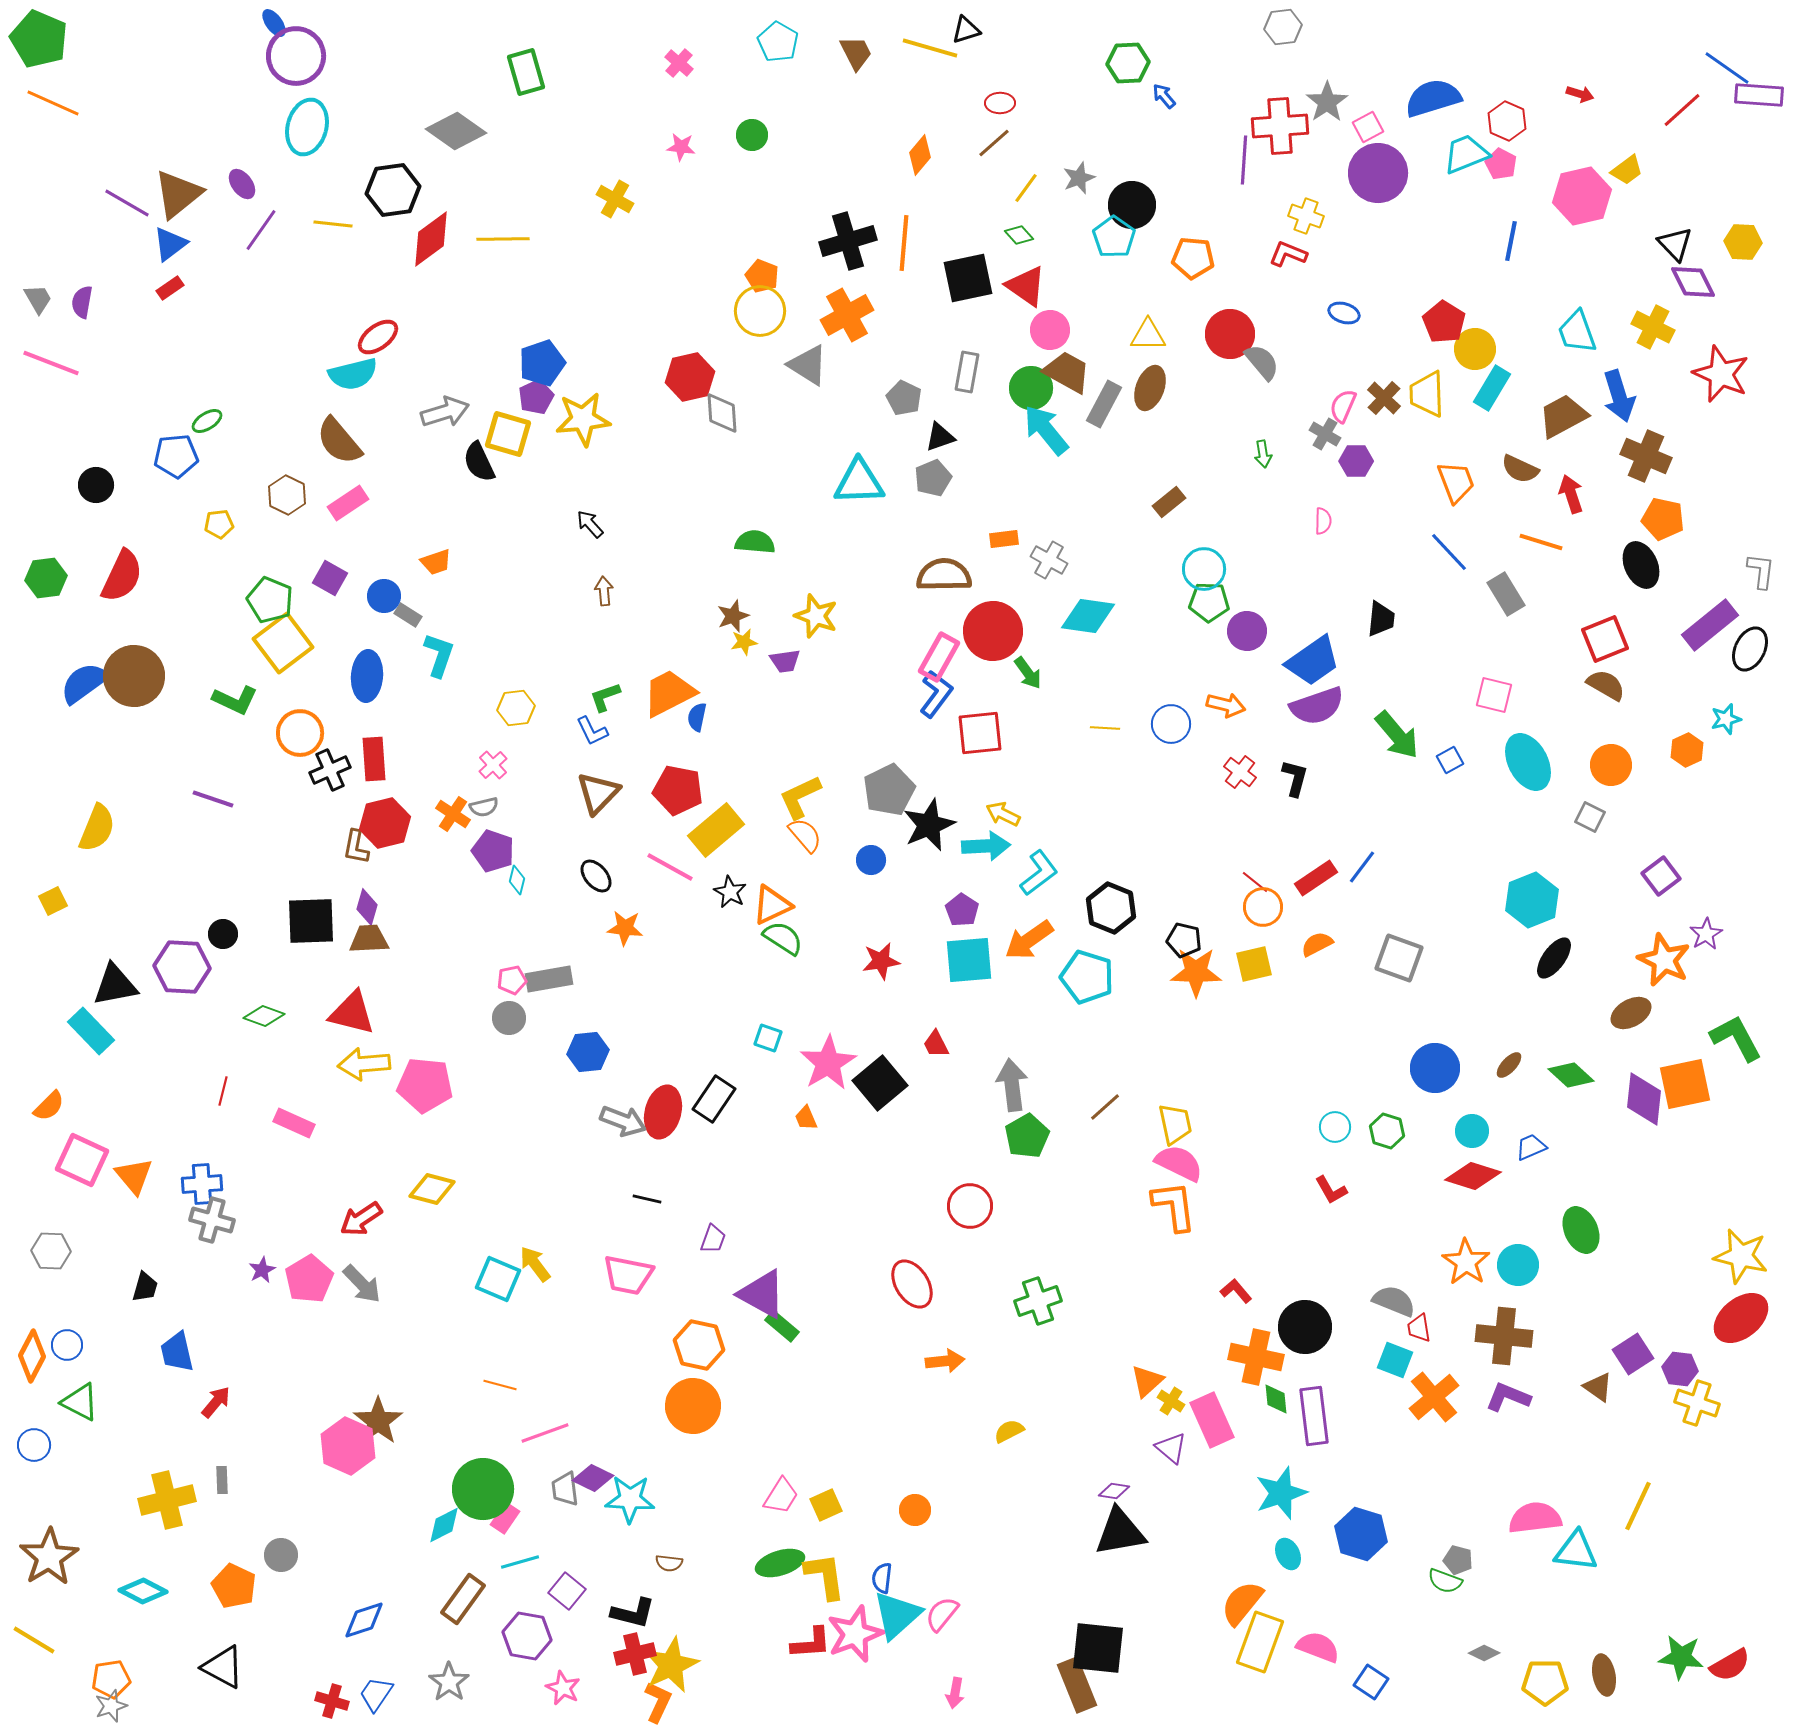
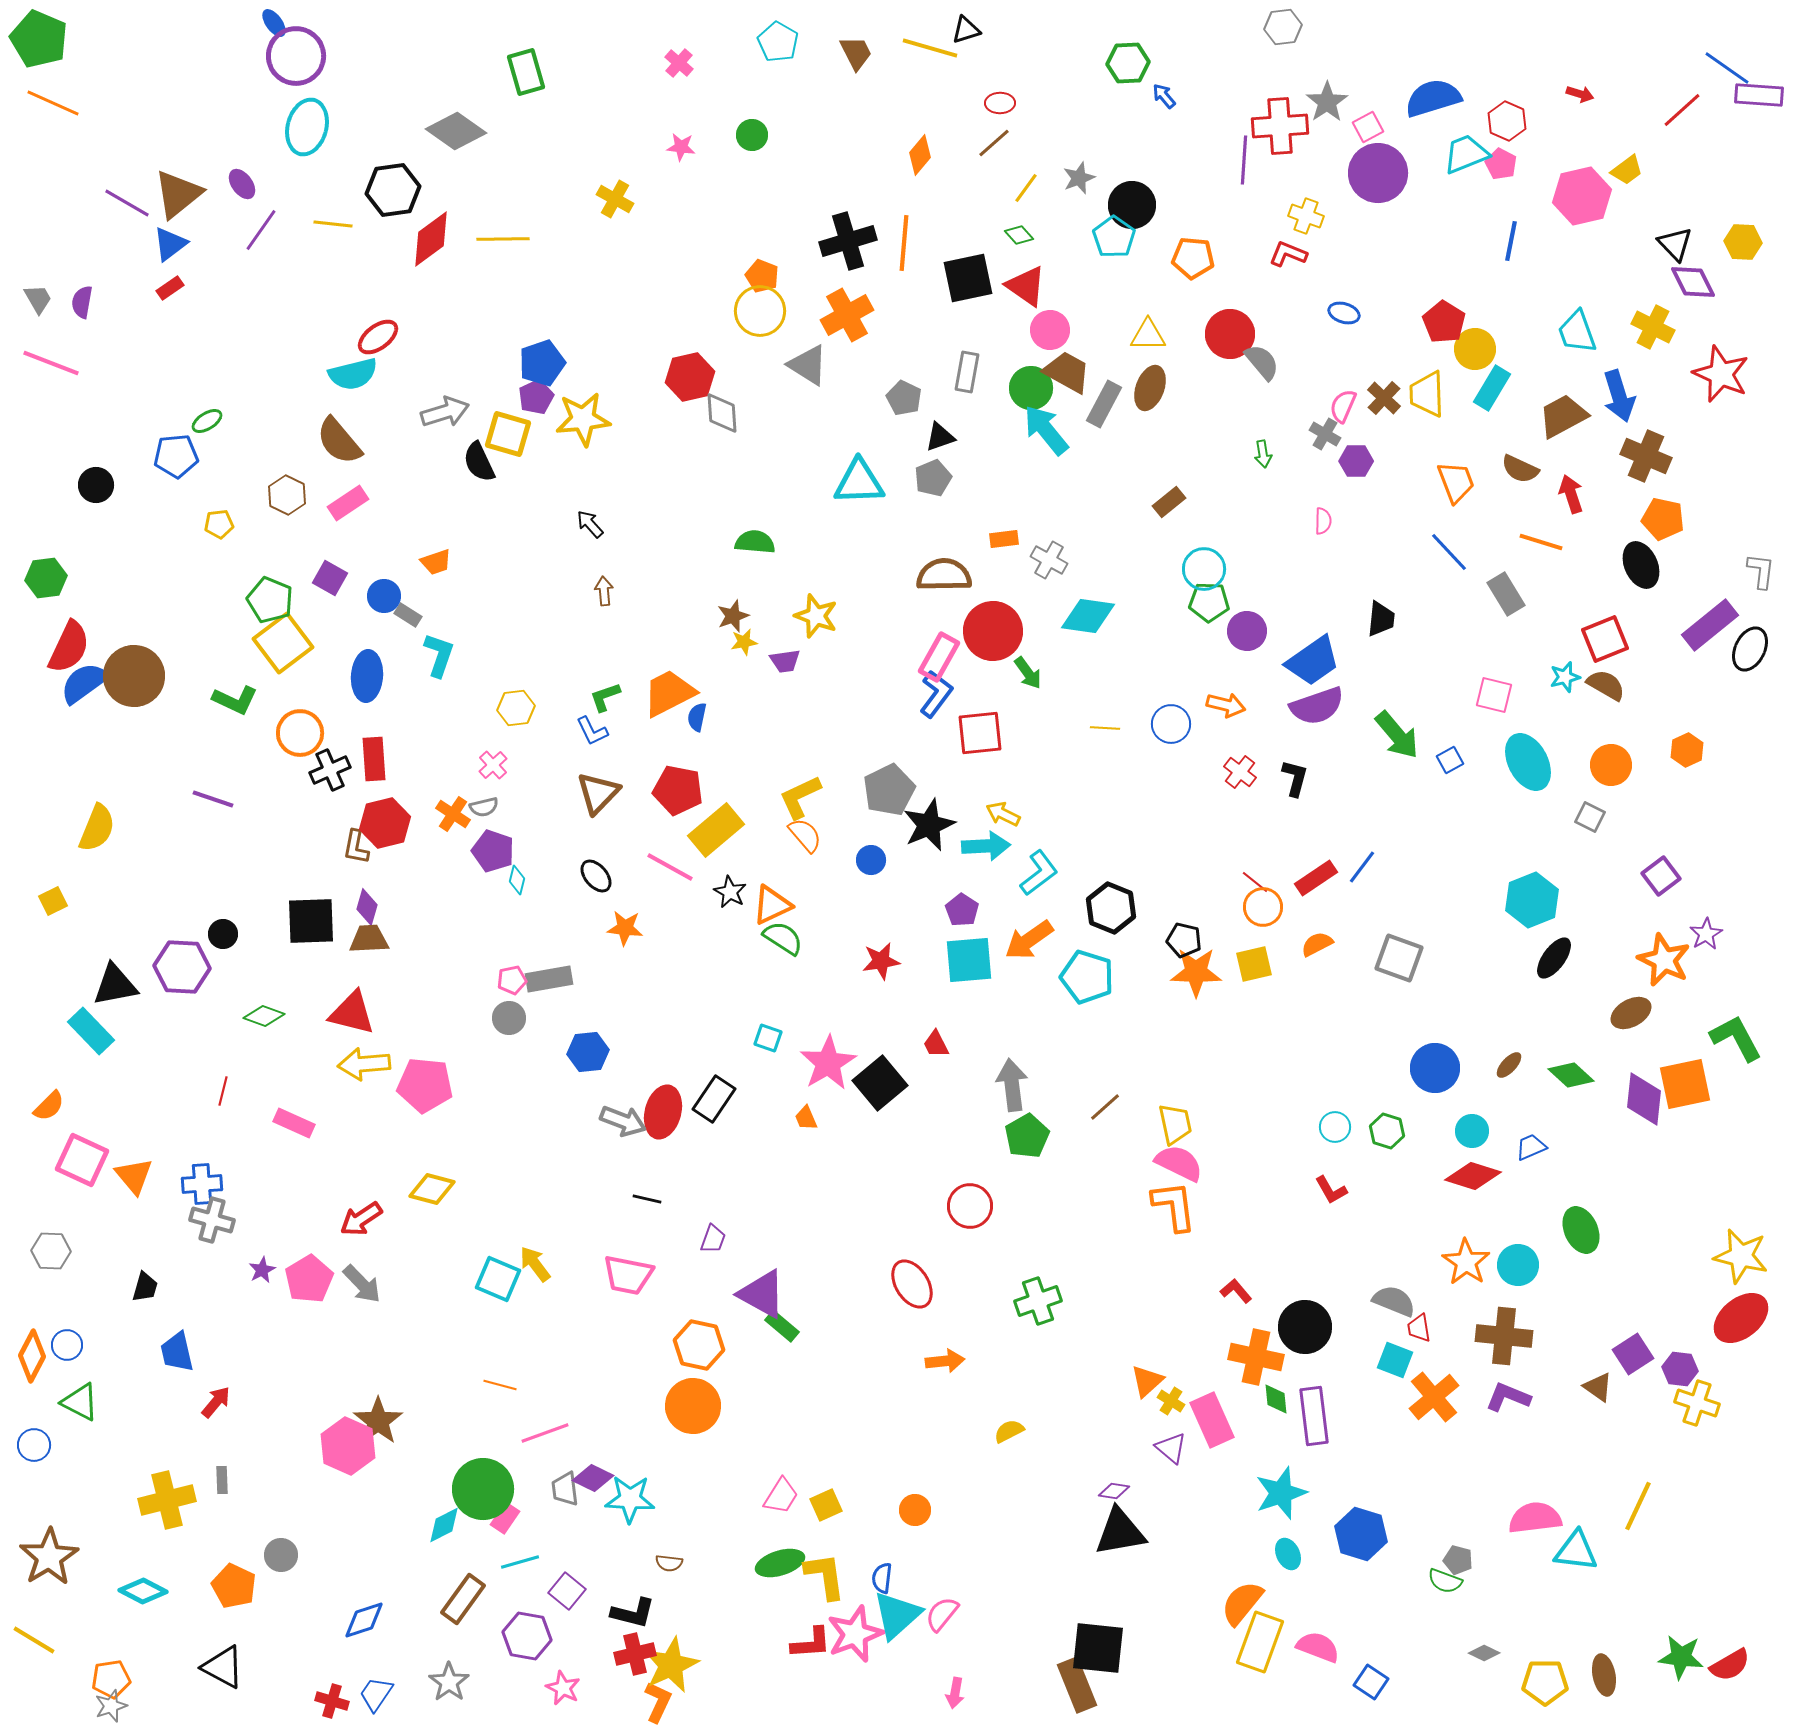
red semicircle at (122, 576): moved 53 px left, 71 px down
cyan star at (1726, 719): moved 161 px left, 42 px up
